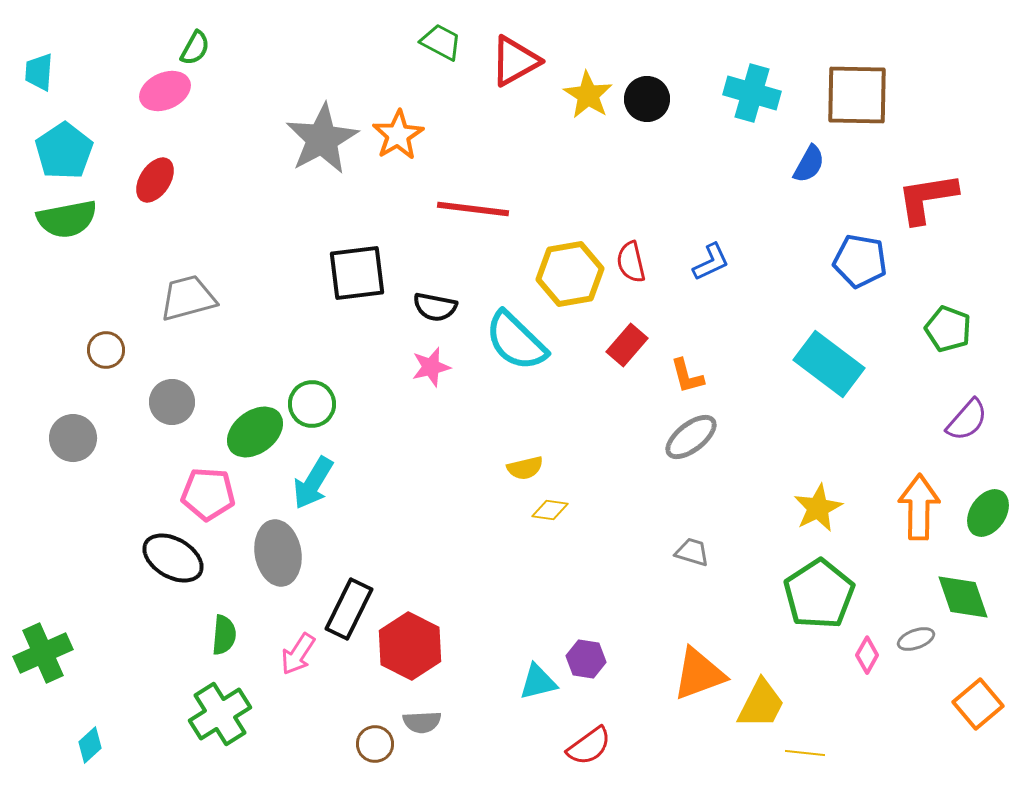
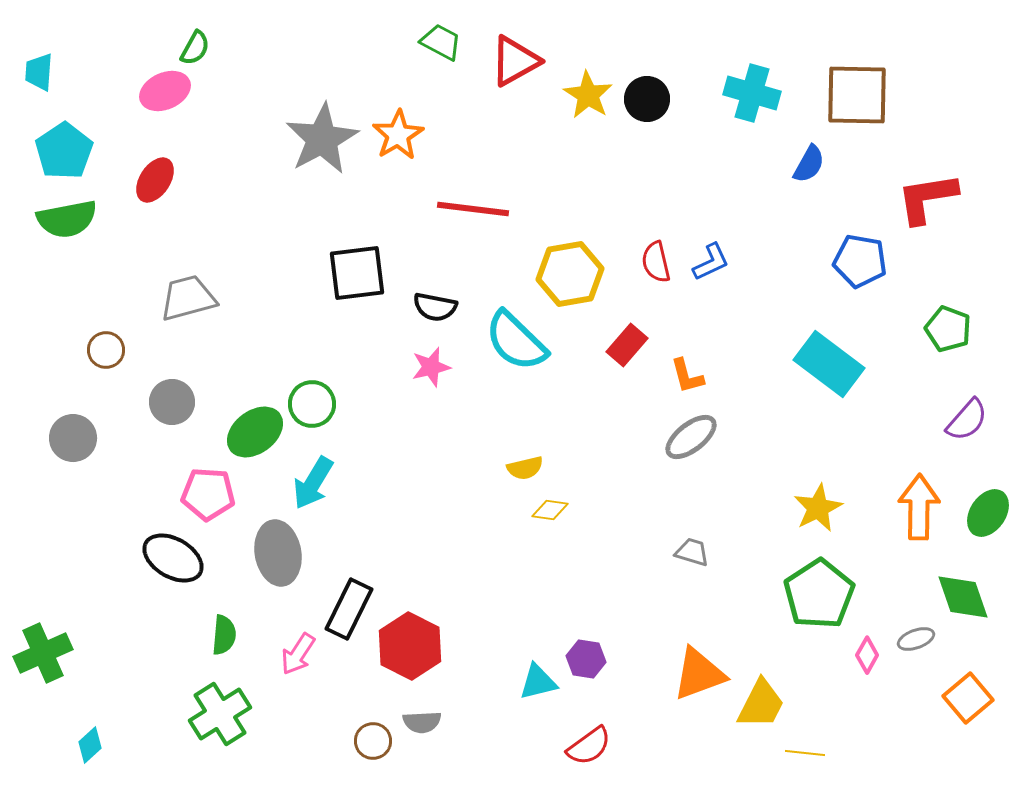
red semicircle at (631, 262): moved 25 px right
orange square at (978, 704): moved 10 px left, 6 px up
brown circle at (375, 744): moved 2 px left, 3 px up
